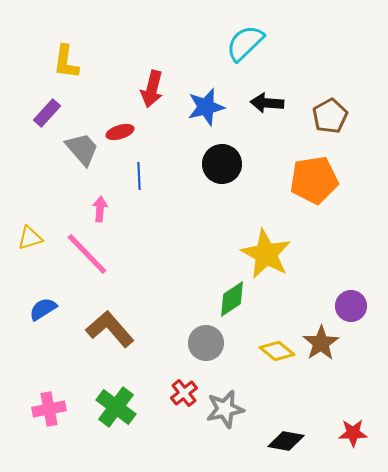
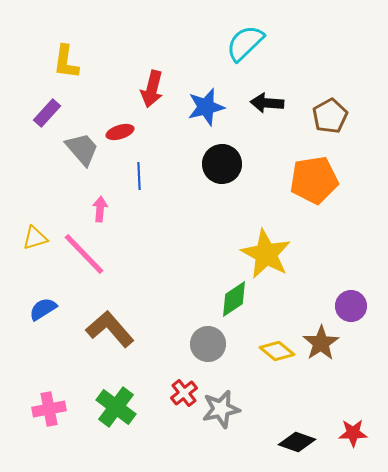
yellow triangle: moved 5 px right
pink line: moved 3 px left
green diamond: moved 2 px right
gray circle: moved 2 px right, 1 px down
gray star: moved 4 px left
black diamond: moved 11 px right, 1 px down; rotated 9 degrees clockwise
